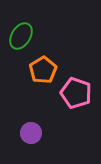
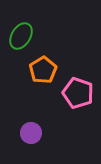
pink pentagon: moved 2 px right
